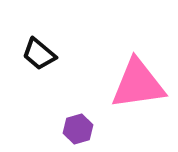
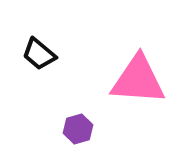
pink triangle: moved 4 px up; rotated 12 degrees clockwise
